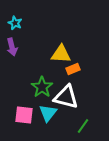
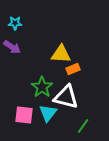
cyan star: rotated 24 degrees counterclockwise
purple arrow: rotated 42 degrees counterclockwise
